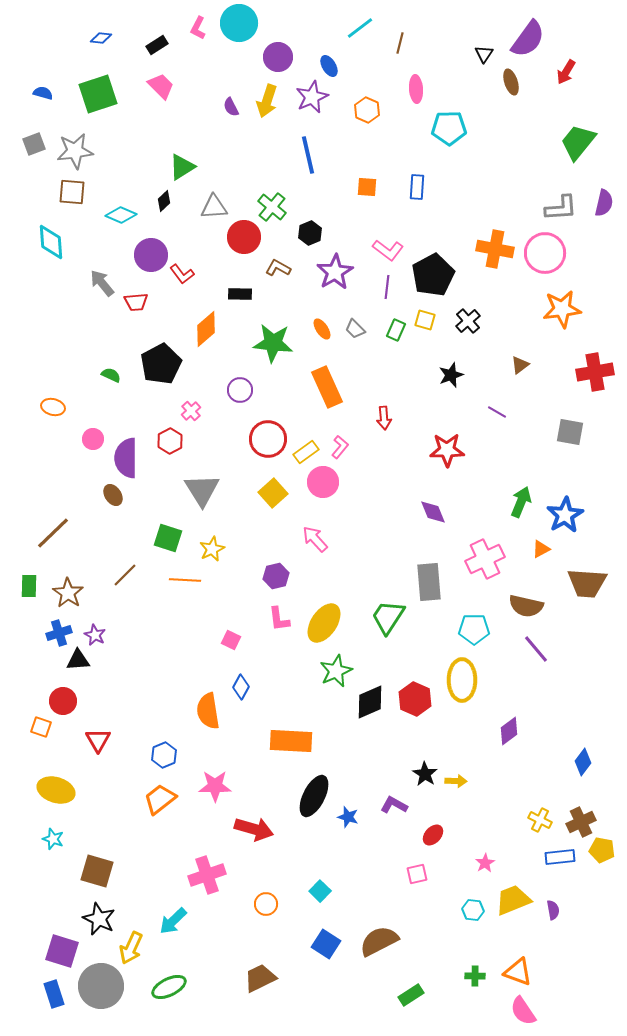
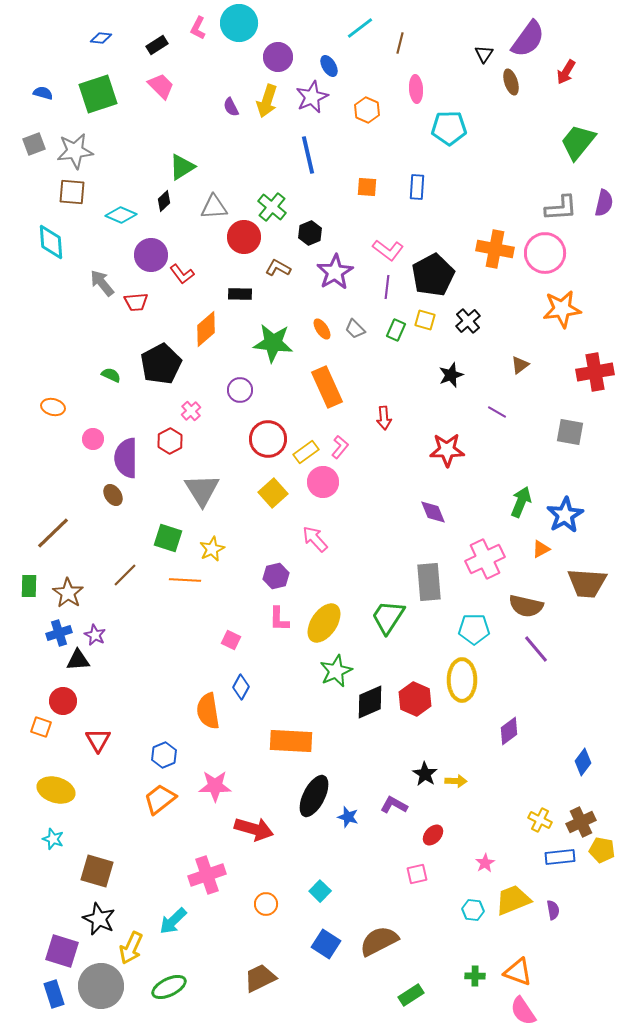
pink L-shape at (279, 619): rotated 8 degrees clockwise
